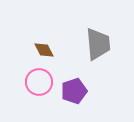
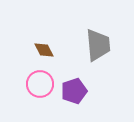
gray trapezoid: moved 1 px down
pink circle: moved 1 px right, 2 px down
